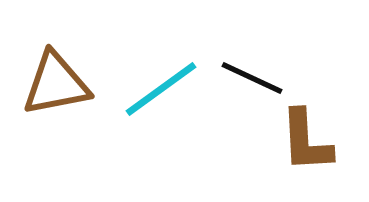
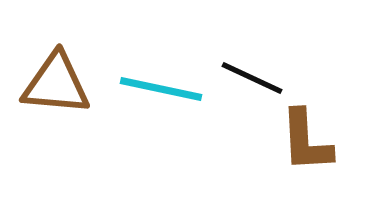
brown triangle: rotated 16 degrees clockwise
cyan line: rotated 48 degrees clockwise
